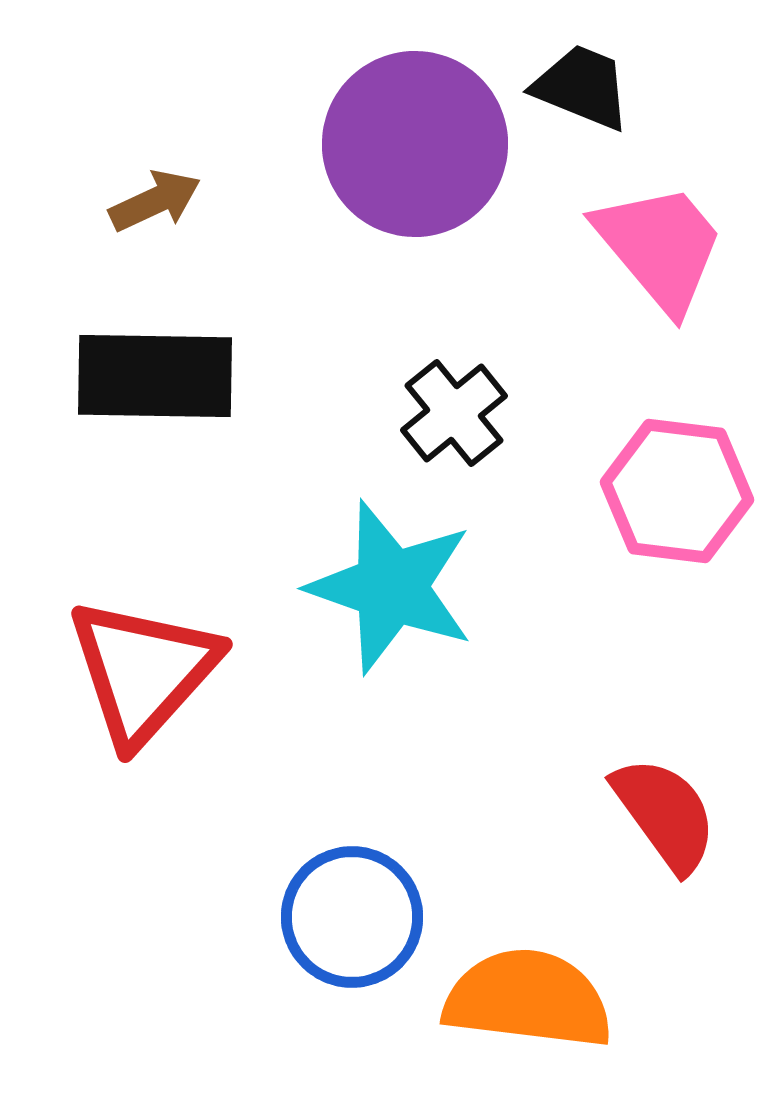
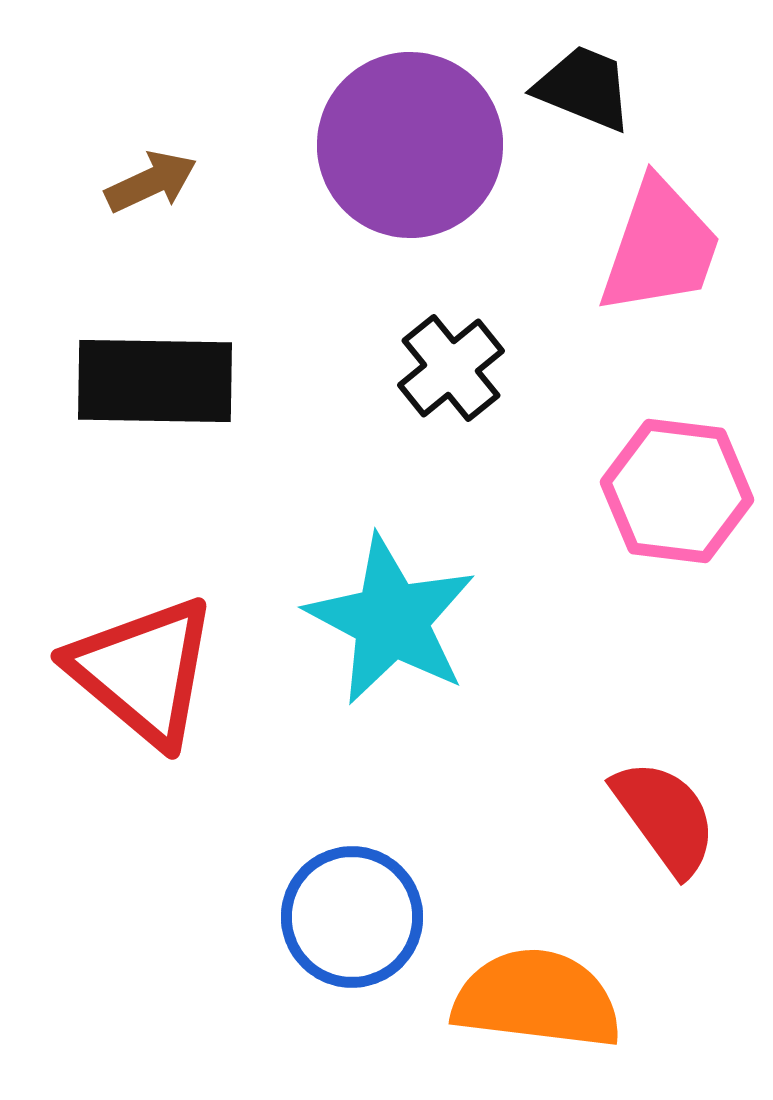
black trapezoid: moved 2 px right, 1 px down
purple circle: moved 5 px left, 1 px down
brown arrow: moved 4 px left, 19 px up
pink trapezoid: rotated 59 degrees clockwise
black rectangle: moved 5 px down
black cross: moved 3 px left, 45 px up
cyan star: moved 33 px down; rotated 9 degrees clockwise
red triangle: rotated 32 degrees counterclockwise
red semicircle: moved 3 px down
orange semicircle: moved 9 px right
